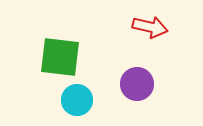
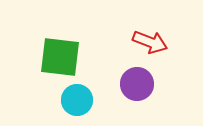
red arrow: moved 15 px down; rotated 8 degrees clockwise
